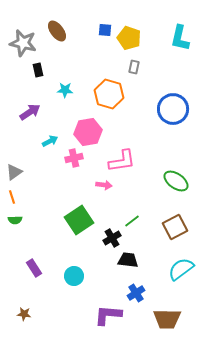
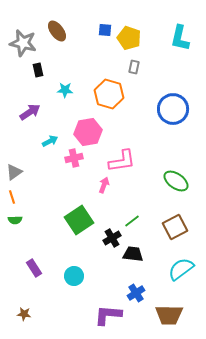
pink arrow: rotated 77 degrees counterclockwise
black trapezoid: moved 5 px right, 6 px up
brown trapezoid: moved 2 px right, 4 px up
